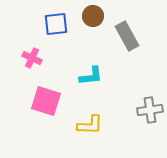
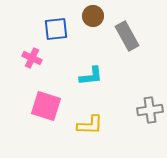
blue square: moved 5 px down
pink square: moved 5 px down
